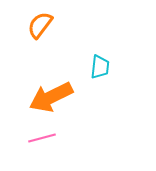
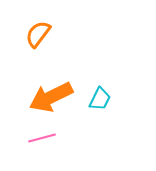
orange semicircle: moved 2 px left, 9 px down
cyan trapezoid: moved 32 px down; rotated 20 degrees clockwise
